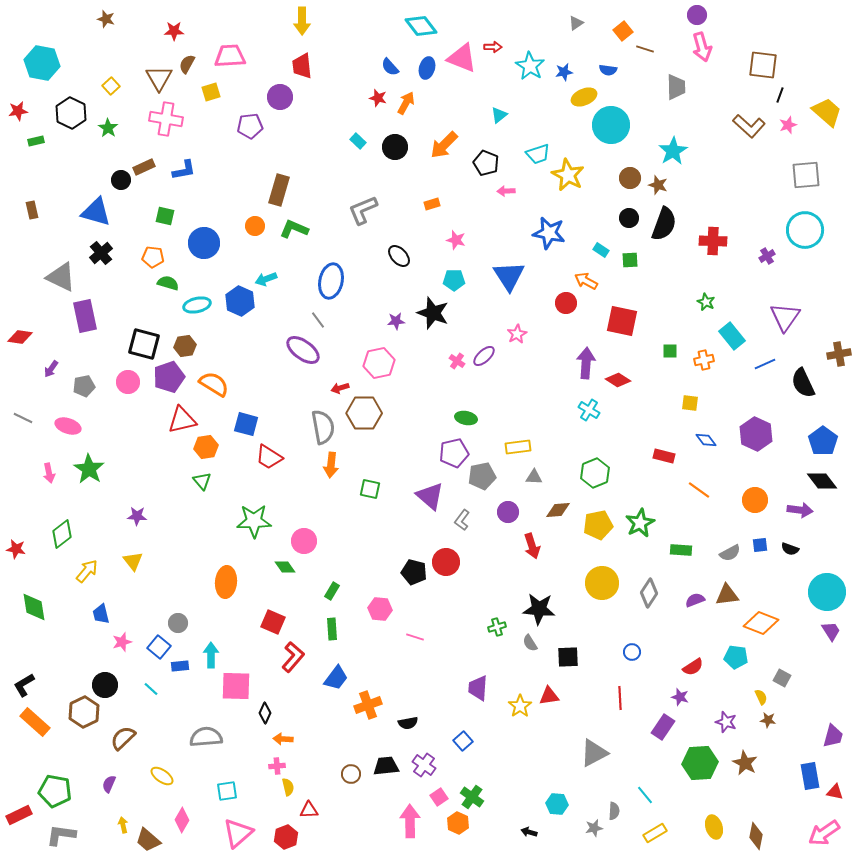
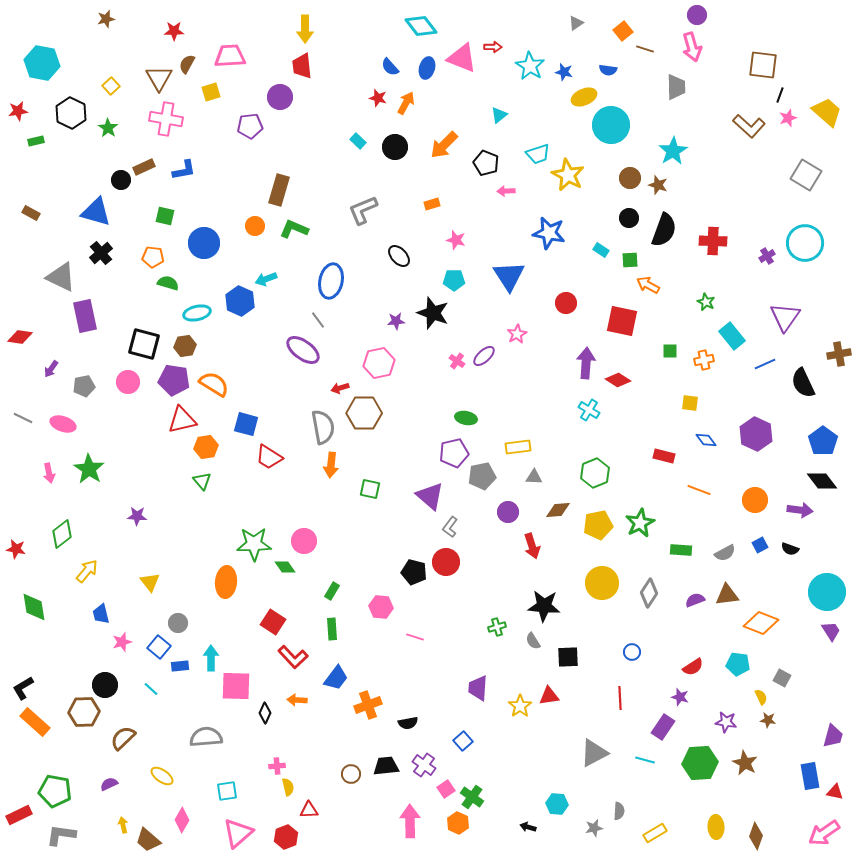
brown star at (106, 19): rotated 30 degrees counterclockwise
yellow arrow at (302, 21): moved 3 px right, 8 px down
pink arrow at (702, 47): moved 10 px left
blue star at (564, 72): rotated 24 degrees clockwise
pink star at (788, 125): moved 7 px up
gray square at (806, 175): rotated 36 degrees clockwise
brown rectangle at (32, 210): moved 1 px left, 3 px down; rotated 48 degrees counterclockwise
black semicircle at (664, 224): moved 6 px down
cyan circle at (805, 230): moved 13 px down
orange arrow at (586, 281): moved 62 px right, 4 px down
cyan ellipse at (197, 305): moved 8 px down
purple pentagon at (169, 377): moved 5 px right, 3 px down; rotated 28 degrees clockwise
pink ellipse at (68, 426): moved 5 px left, 2 px up
orange line at (699, 490): rotated 15 degrees counterclockwise
gray L-shape at (462, 520): moved 12 px left, 7 px down
green star at (254, 521): moved 23 px down
blue square at (760, 545): rotated 21 degrees counterclockwise
gray semicircle at (730, 553): moved 5 px left
yellow triangle at (133, 561): moved 17 px right, 21 px down
pink hexagon at (380, 609): moved 1 px right, 2 px up
black star at (539, 609): moved 5 px right, 3 px up
red square at (273, 622): rotated 10 degrees clockwise
gray semicircle at (530, 643): moved 3 px right, 2 px up
cyan arrow at (211, 655): moved 3 px down
red L-shape at (293, 657): rotated 96 degrees clockwise
cyan pentagon at (736, 657): moved 2 px right, 7 px down
black L-shape at (24, 685): moved 1 px left, 3 px down
brown hexagon at (84, 712): rotated 24 degrees clockwise
purple star at (726, 722): rotated 10 degrees counterclockwise
orange arrow at (283, 739): moved 14 px right, 39 px up
purple semicircle at (109, 784): rotated 42 degrees clockwise
cyan line at (645, 795): moved 35 px up; rotated 36 degrees counterclockwise
pink square at (439, 797): moved 7 px right, 8 px up
gray semicircle at (614, 811): moved 5 px right
yellow ellipse at (714, 827): moved 2 px right; rotated 15 degrees clockwise
black arrow at (529, 832): moved 1 px left, 5 px up
brown diamond at (756, 836): rotated 8 degrees clockwise
